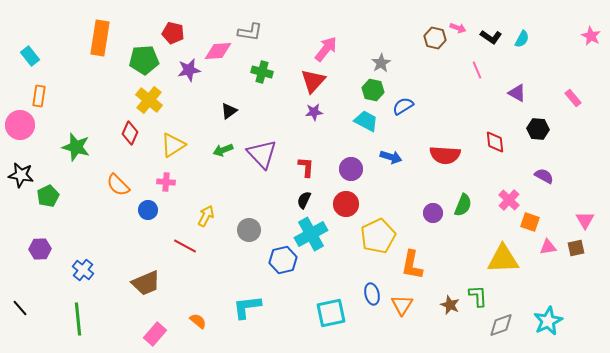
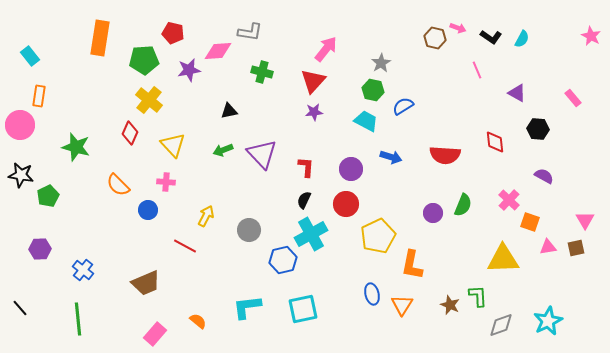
black triangle at (229, 111): rotated 24 degrees clockwise
yellow triangle at (173, 145): rotated 40 degrees counterclockwise
cyan square at (331, 313): moved 28 px left, 4 px up
